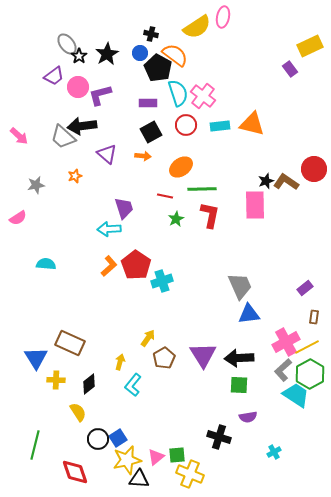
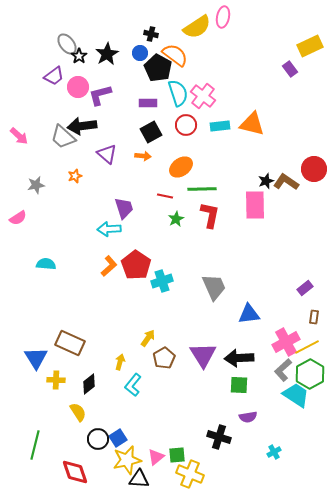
gray trapezoid at (240, 286): moved 26 px left, 1 px down
